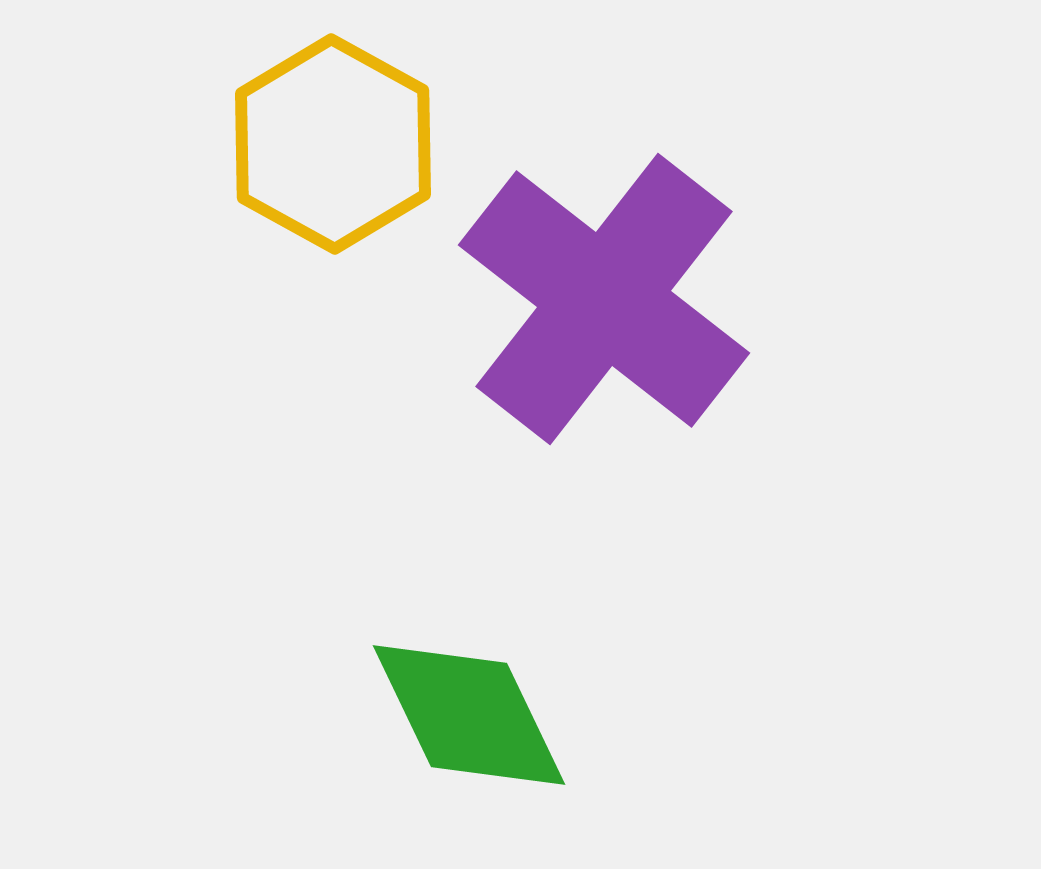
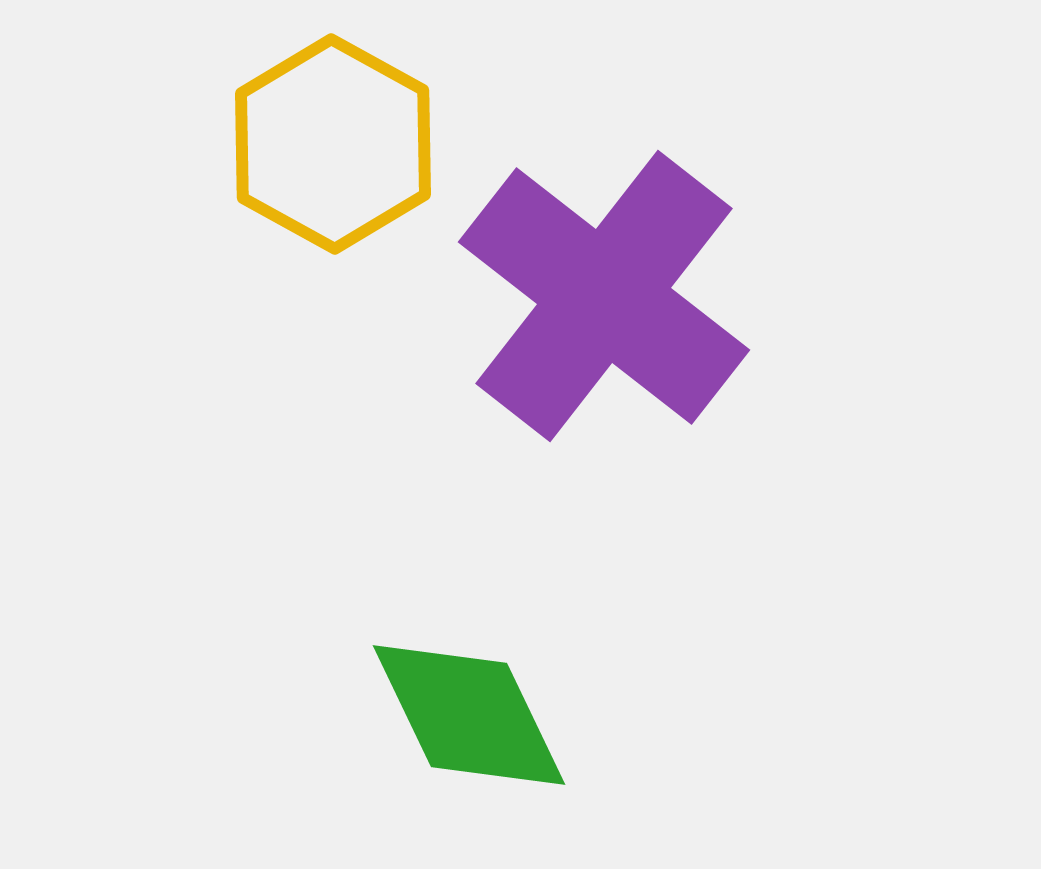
purple cross: moved 3 px up
